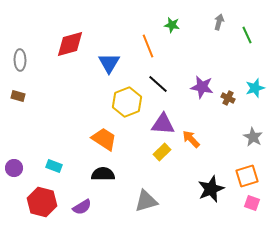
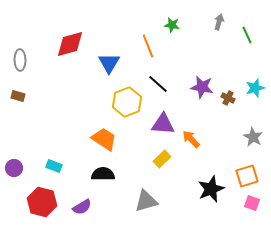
yellow rectangle: moved 7 px down
